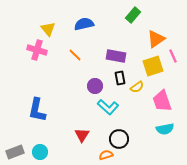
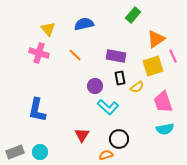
pink cross: moved 2 px right, 3 px down
pink trapezoid: moved 1 px right, 1 px down
